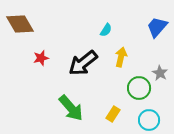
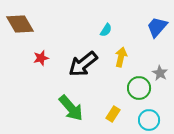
black arrow: moved 1 px down
